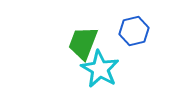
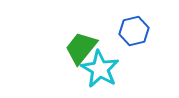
green trapezoid: moved 2 px left, 5 px down; rotated 18 degrees clockwise
